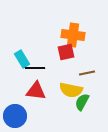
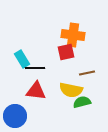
green semicircle: rotated 48 degrees clockwise
